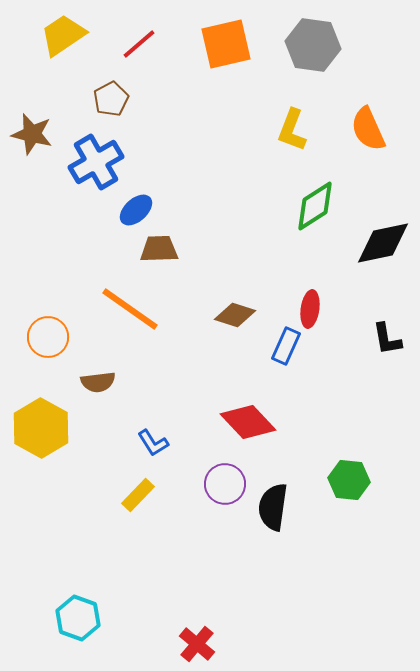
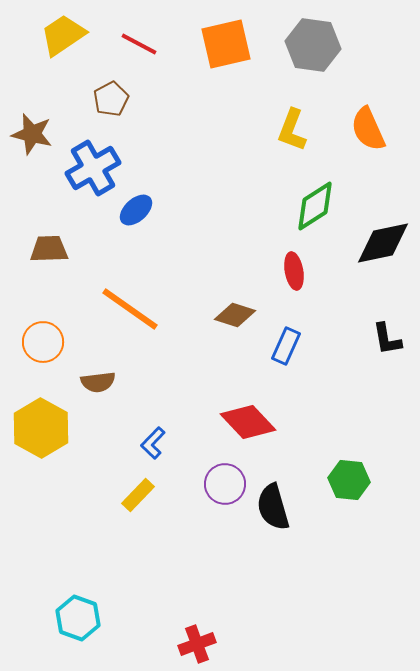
red line: rotated 69 degrees clockwise
blue cross: moved 3 px left, 6 px down
brown trapezoid: moved 110 px left
red ellipse: moved 16 px left, 38 px up; rotated 18 degrees counterclockwise
orange circle: moved 5 px left, 5 px down
blue L-shape: rotated 76 degrees clockwise
black semicircle: rotated 24 degrees counterclockwise
red cross: rotated 30 degrees clockwise
